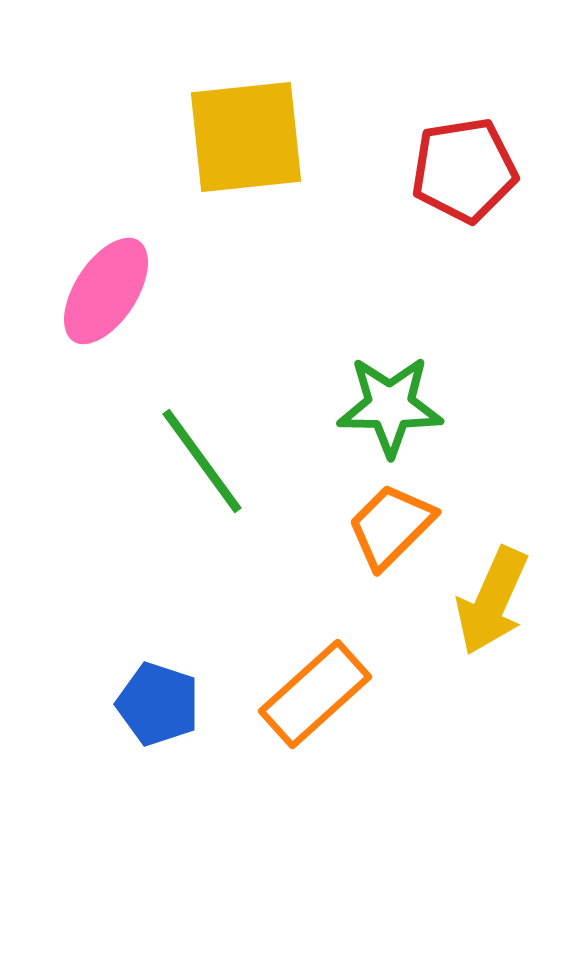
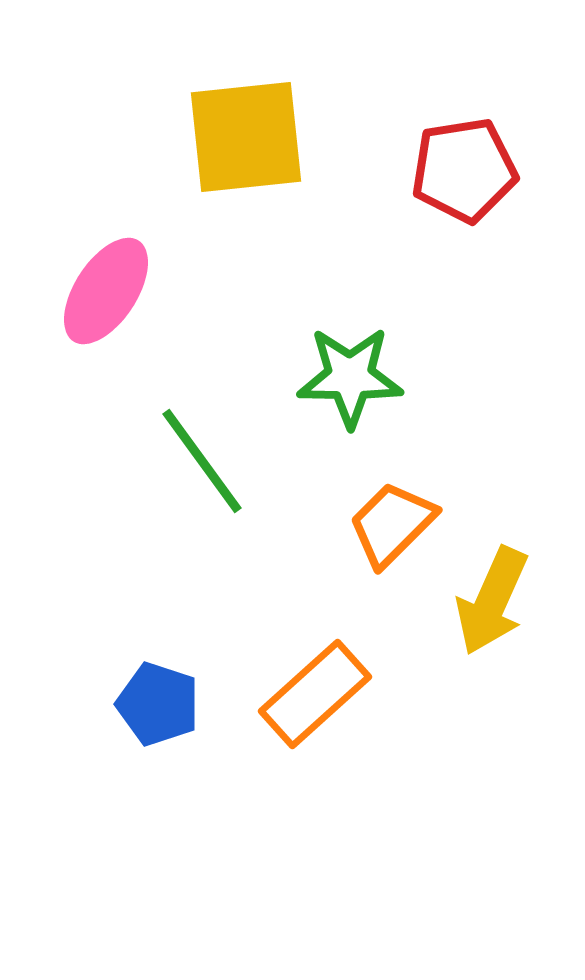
green star: moved 40 px left, 29 px up
orange trapezoid: moved 1 px right, 2 px up
